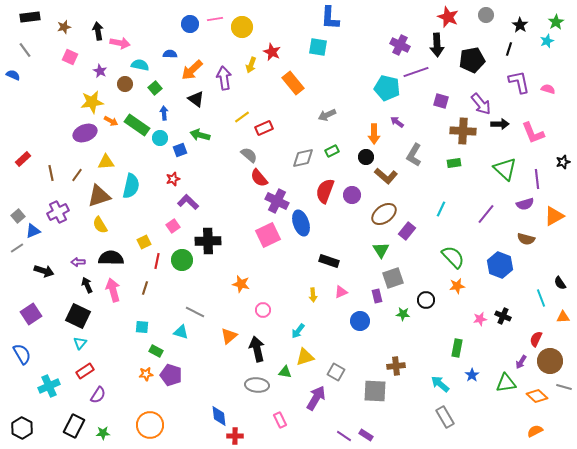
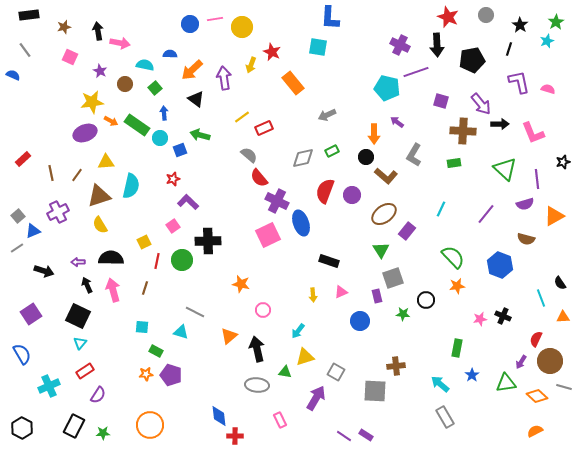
black rectangle at (30, 17): moved 1 px left, 2 px up
cyan semicircle at (140, 65): moved 5 px right
